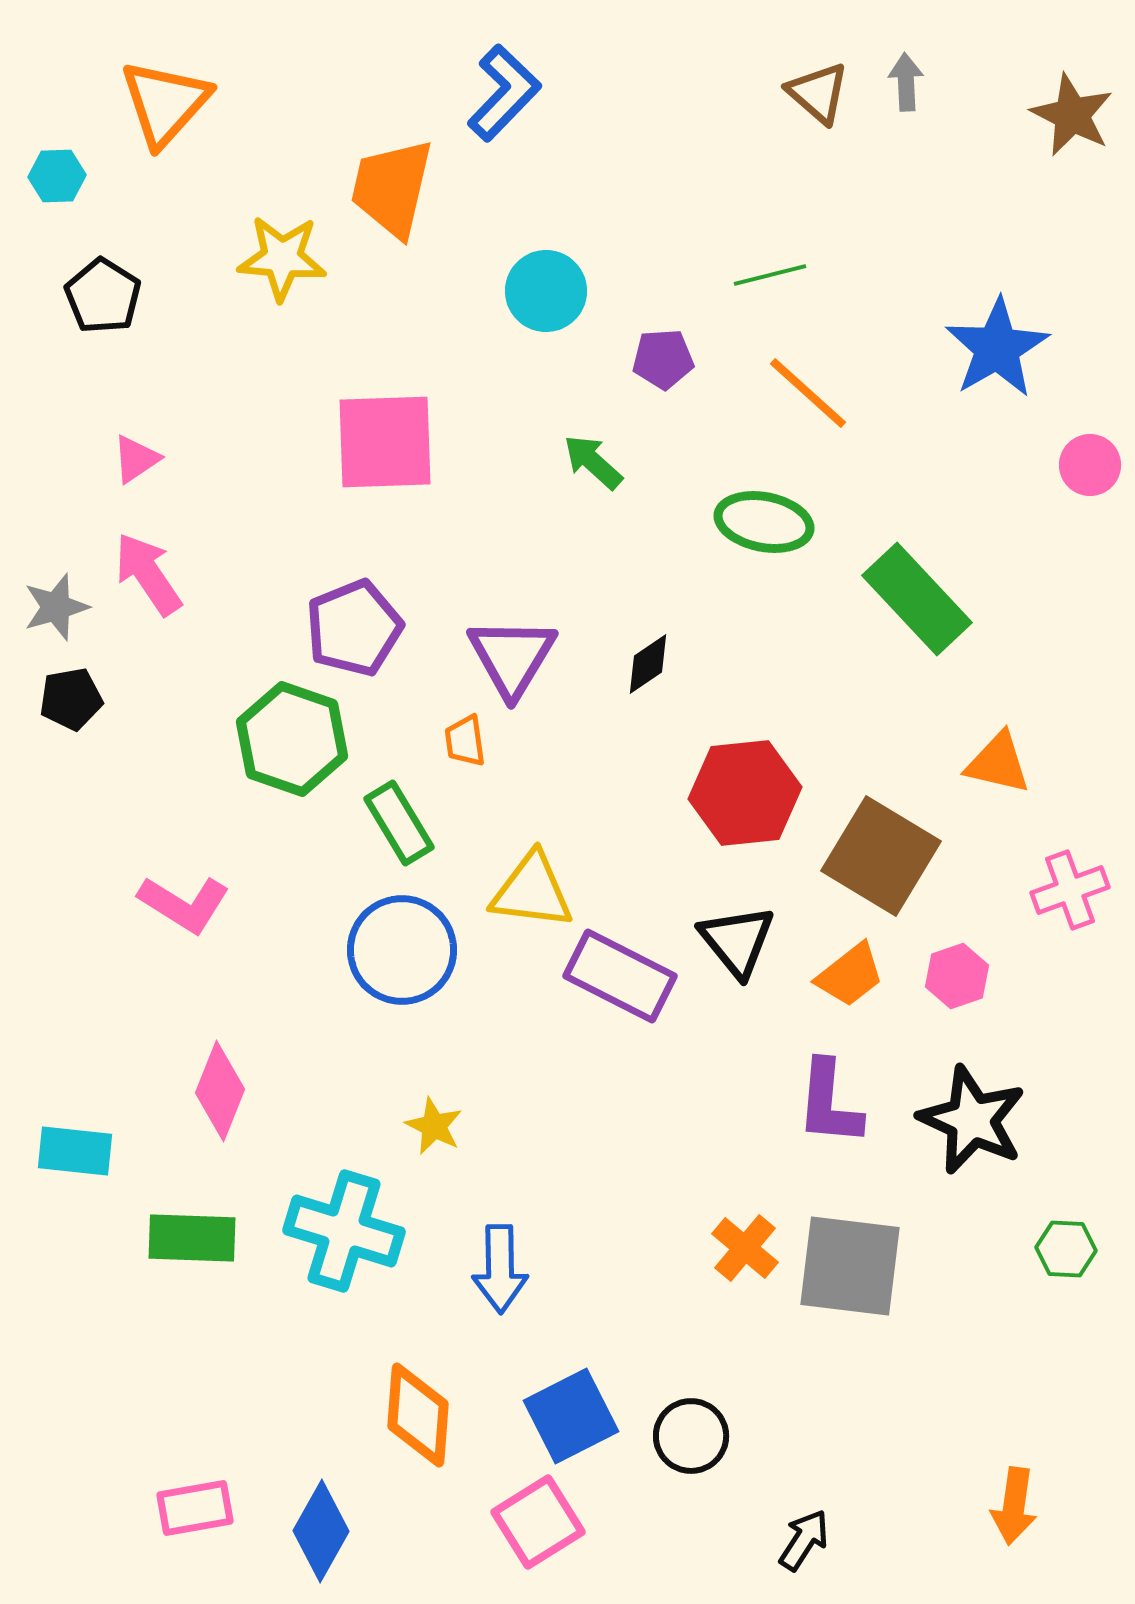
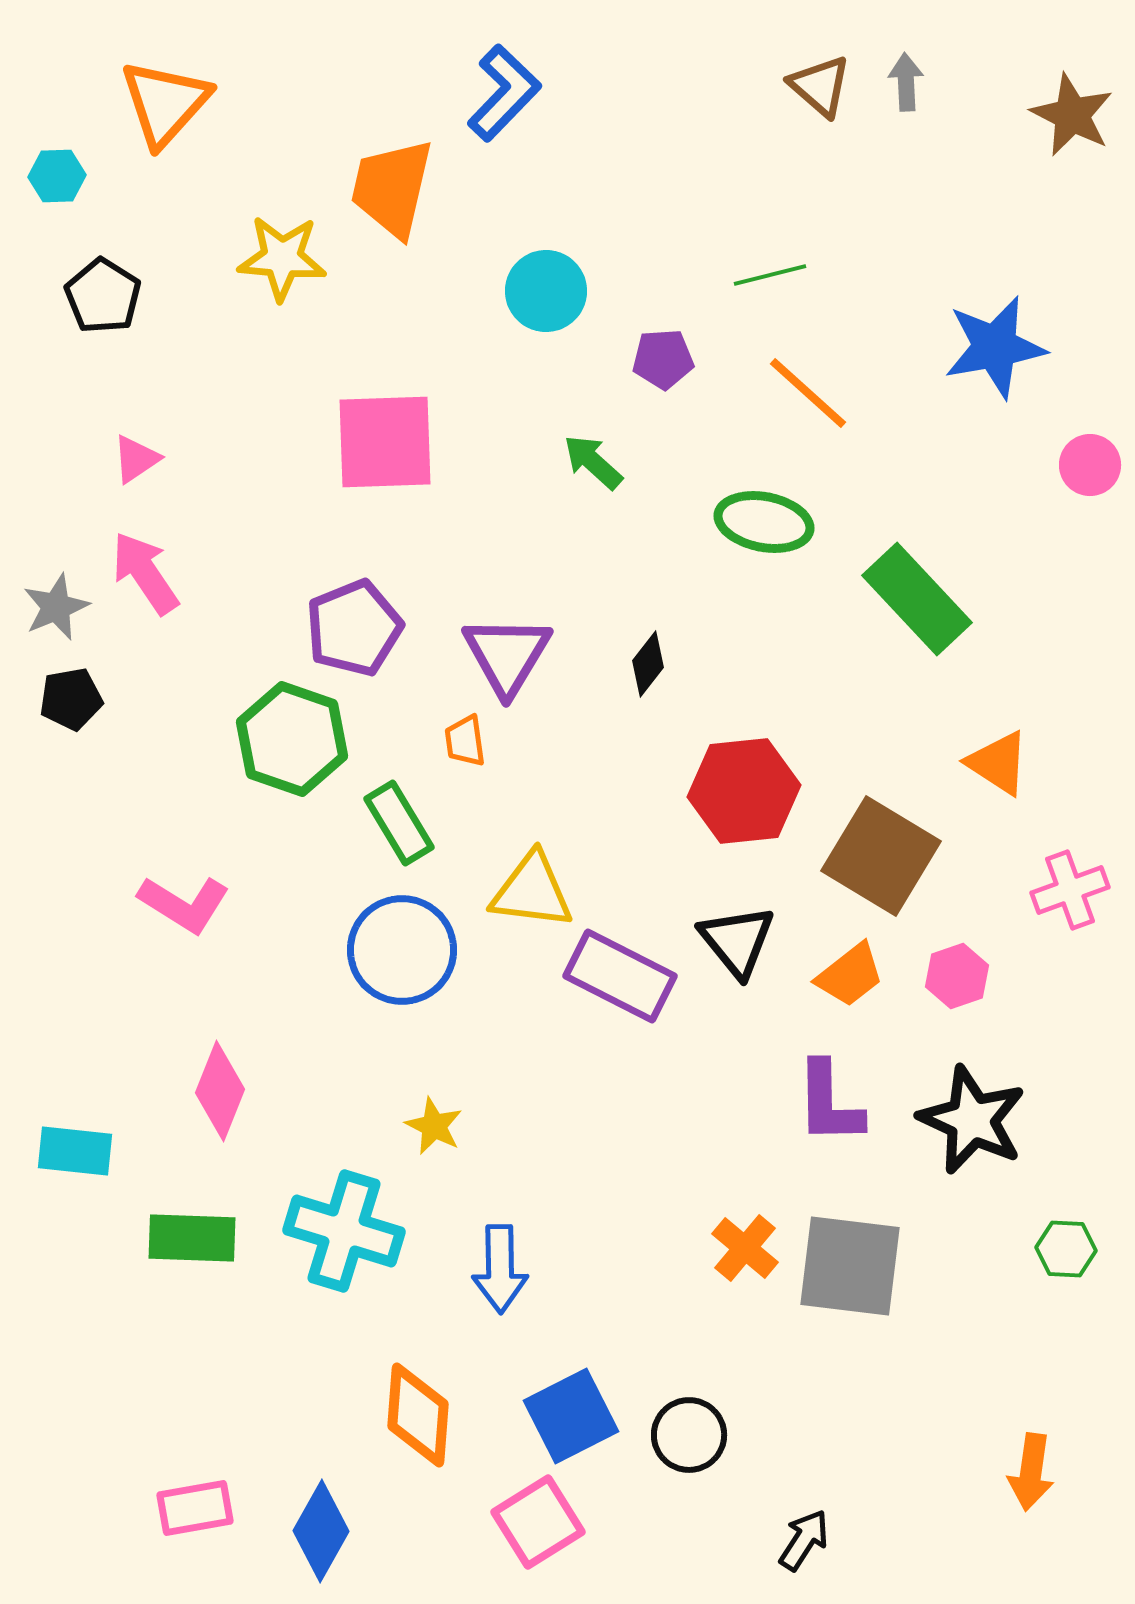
brown triangle at (818, 93): moved 2 px right, 7 px up
blue star at (997, 348): moved 2 px left, 1 px up; rotated 20 degrees clockwise
pink arrow at (148, 574): moved 3 px left, 1 px up
gray star at (56, 607): rotated 6 degrees counterclockwise
purple triangle at (512, 657): moved 5 px left, 2 px up
black diamond at (648, 664): rotated 18 degrees counterclockwise
orange triangle at (998, 763): rotated 20 degrees clockwise
red hexagon at (745, 793): moved 1 px left, 2 px up
purple L-shape at (829, 1103): rotated 6 degrees counterclockwise
black circle at (691, 1436): moved 2 px left, 1 px up
orange arrow at (1014, 1506): moved 17 px right, 34 px up
